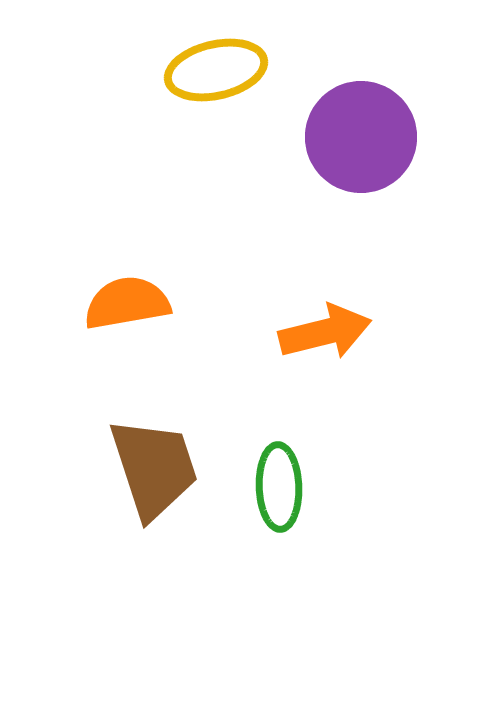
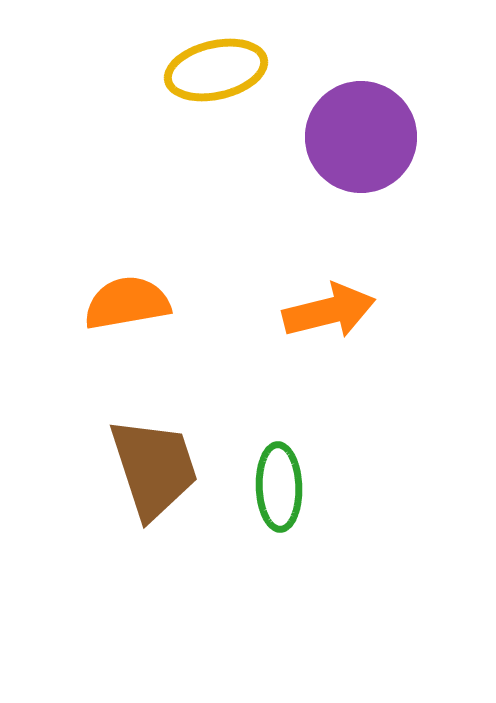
orange arrow: moved 4 px right, 21 px up
